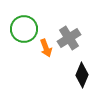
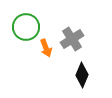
green circle: moved 2 px right, 2 px up
gray cross: moved 3 px right, 1 px down
